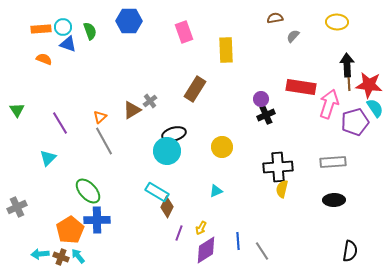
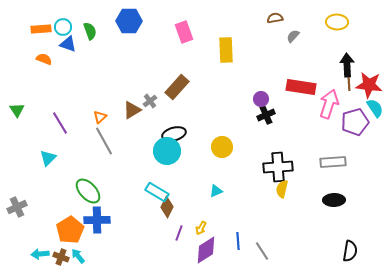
brown rectangle at (195, 89): moved 18 px left, 2 px up; rotated 10 degrees clockwise
